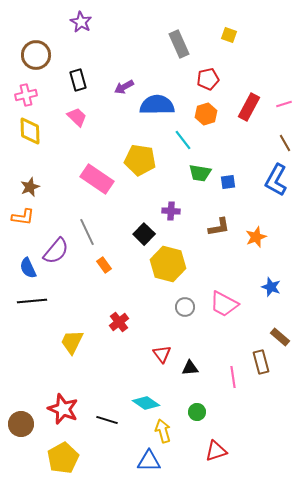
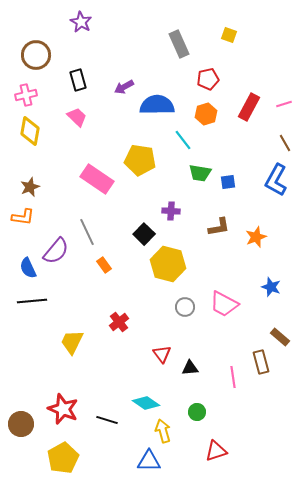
yellow diamond at (30, 131): rotated 12 degrees clockwise
